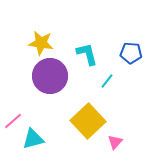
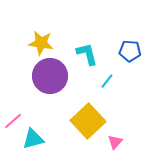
blue pentagon: moved 1 px left, 2 px up
